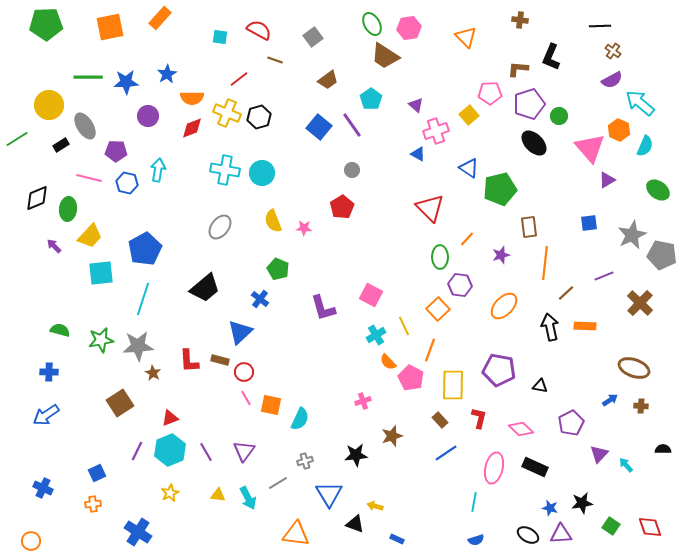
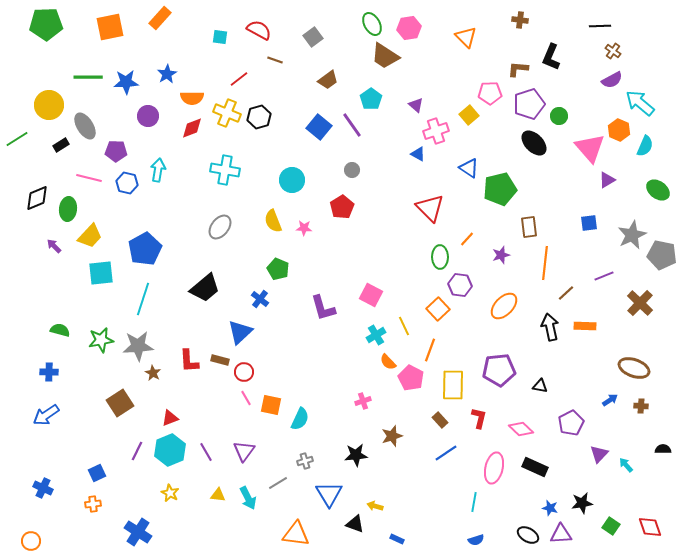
cyan circle at (262, 173): moved 30 px right, 7 px down
purple pentagon at (499, 370): rotated 16 degrees counterclockwise
yellow star at (170, 493): rotated 18 degrees counterclockwise
